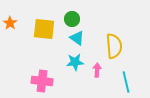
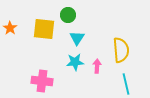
green circle: moved 4 px left, 4 px up
orange star: moved 5 px down
cyan triangle: rotated 28 degrees clockwise
yellow semicircle: moved 7 px right, 4 px down
pink arrow: moved 4 px up
cyan line: moved 2 px down
